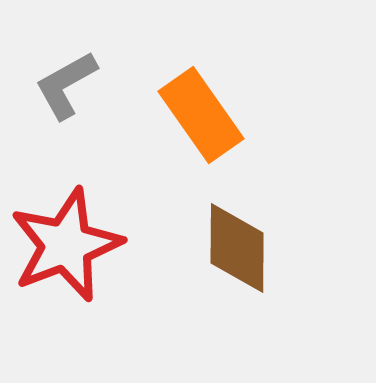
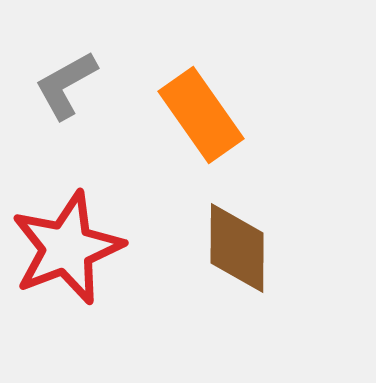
red star: moved 1 px right, 3 px down
